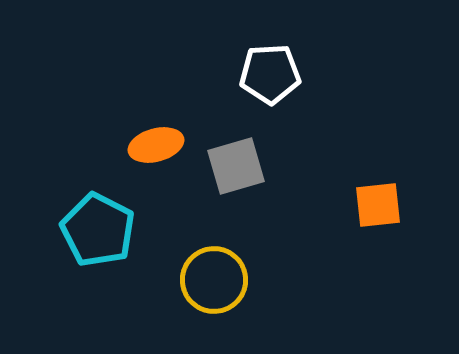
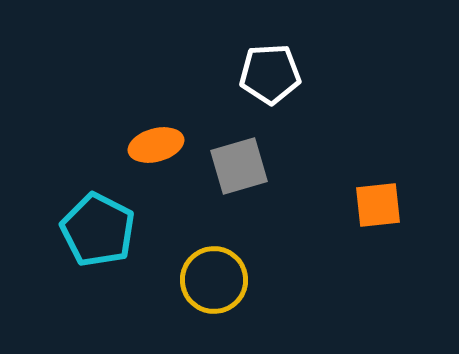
gray square: moved 3 px right
